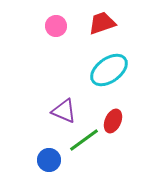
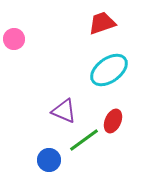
pink circle: moved 42 px left, 13 px down
